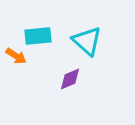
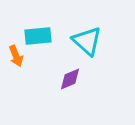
orange arrow: rotated 35 degrees clockwise
